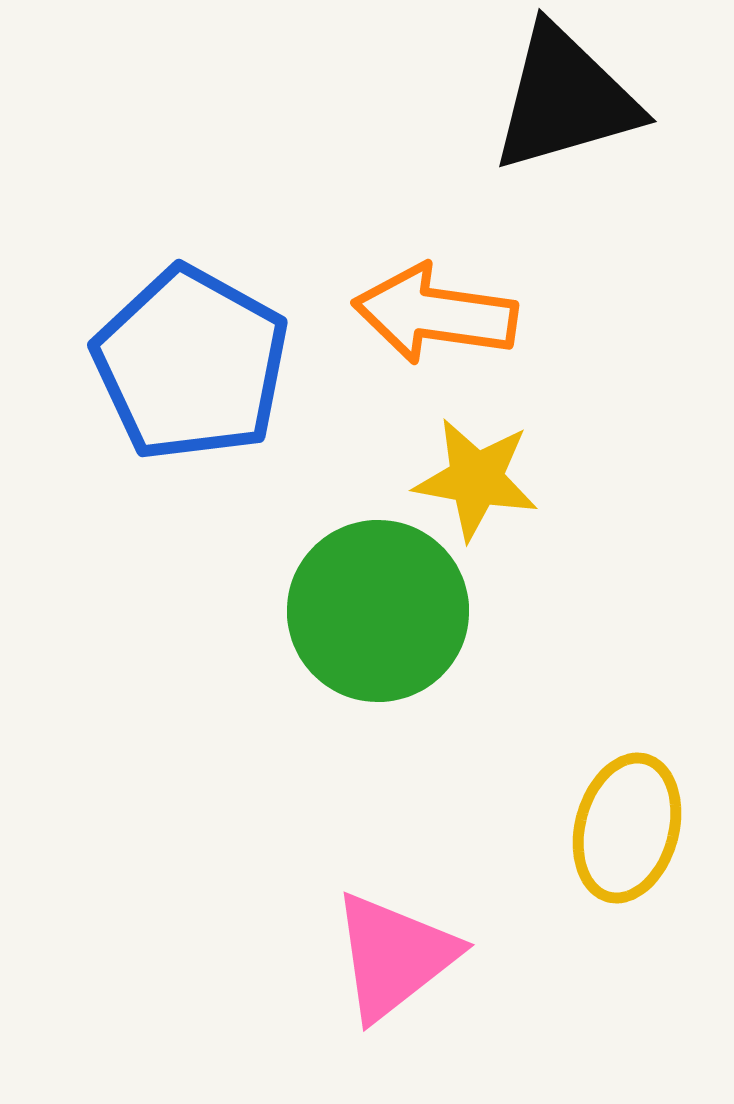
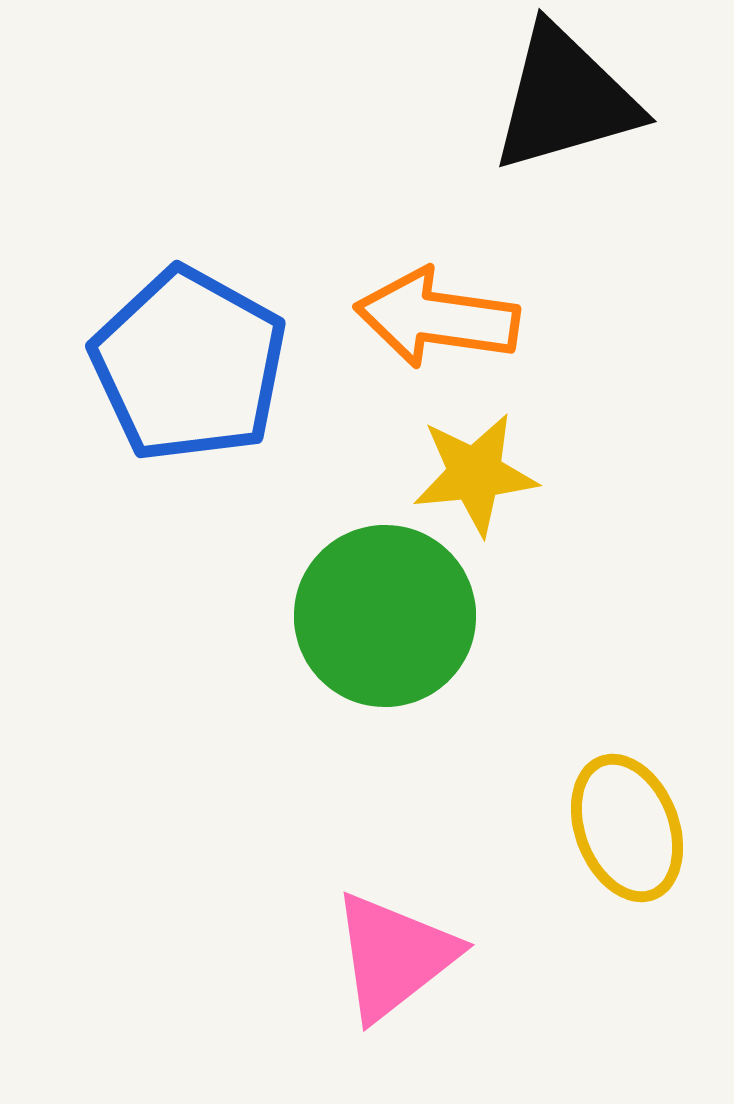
orange arrow: moved 2 px right, 4 px down
blue pentagon: moved 2 px left, 1 px down
yellow star: moved 1 px left, 5 px up; rotated 16 degrees counterclockwise
green circle: moved 7 px right, 5 px down
yellow ellipse: rotated 36 degrees counterclockwise
